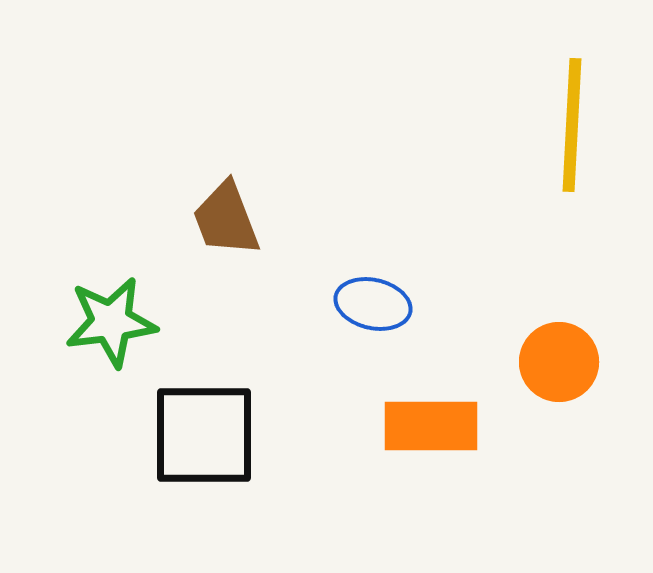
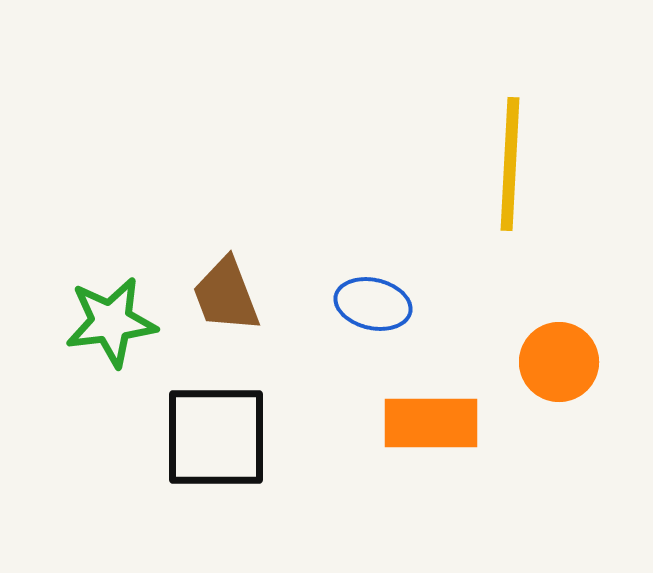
yellow line: moved 62 px left, 39 px down
brown trapezoid: moved 76 px down
orange rectangle: moved 3 px up
black square: moved 12 px right, 2 px down
